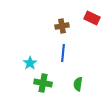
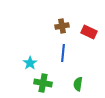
red rectangle: moved 3 px left, 14 px down
